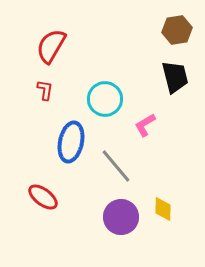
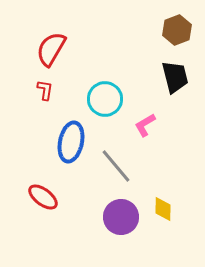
brown hexagon: rotated 12 degrees counterclockwise
red semicircle: moved 3 px down
